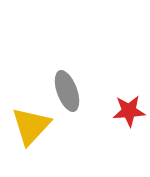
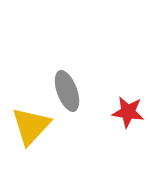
red star: moved 1 px left, 1 px down; rotated 12 degrees clockwise
